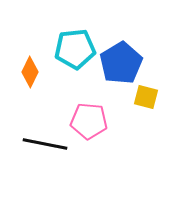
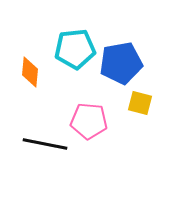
blue pentagon: rotated 21 degrees clockwise
orange diamond: rotated 20 degrees counterclockwise
yellow square: moved 6 px left, 6 px down
